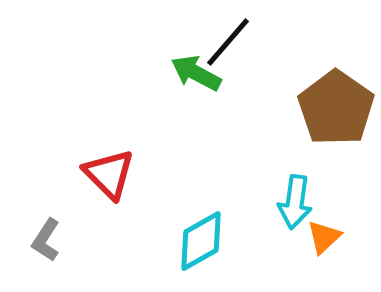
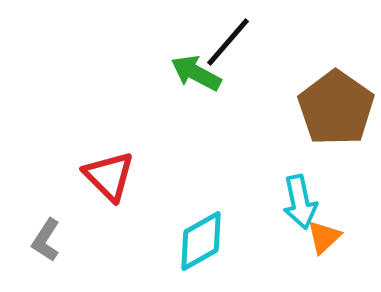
red triangle: moved 2 px down
cyan arrow: moved 5 px right; rotated 20 degrees counterclockwise
